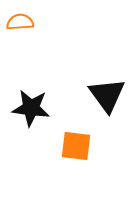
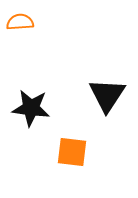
black triangle: rotated 9 degrees clockwise
orange square: moved 4 px left, 6 px down
